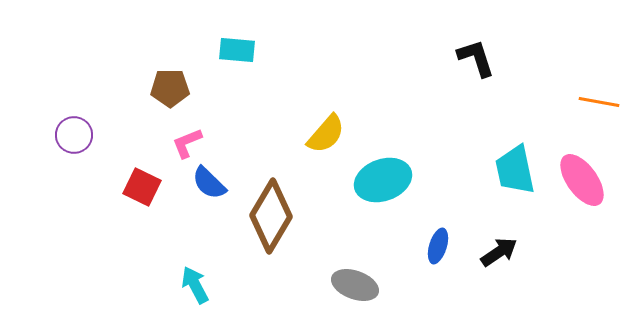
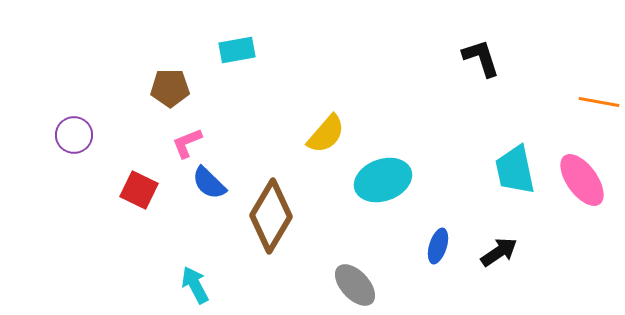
cyan rectangle: rotated 15 degrees counterclockwise
black L-shape: moved 5 px right
red square: moved 3 px left, 3 px down
gray ellipse: rotated 27 degrees clockwise
